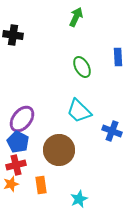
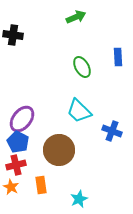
green arrow: rotated 42 degrees clockwise
orange star: moved 3 px down; rotated 28 degrees counterclockwise
